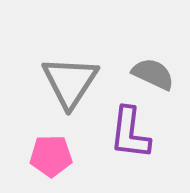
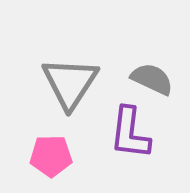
gray semicircle: moved 1 px left, 5 px down
gray triangle: moved 1 px down
